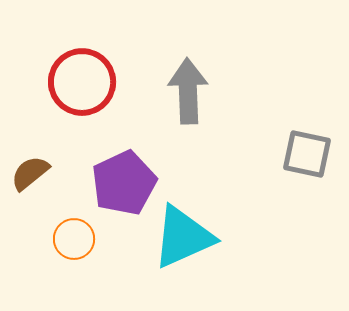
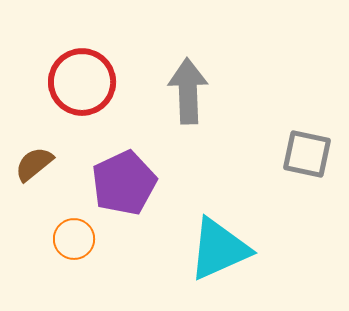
brown semicircle: moved 4 px right, 9 px up
cyan triangle: moved 36 px right, 12 px down
